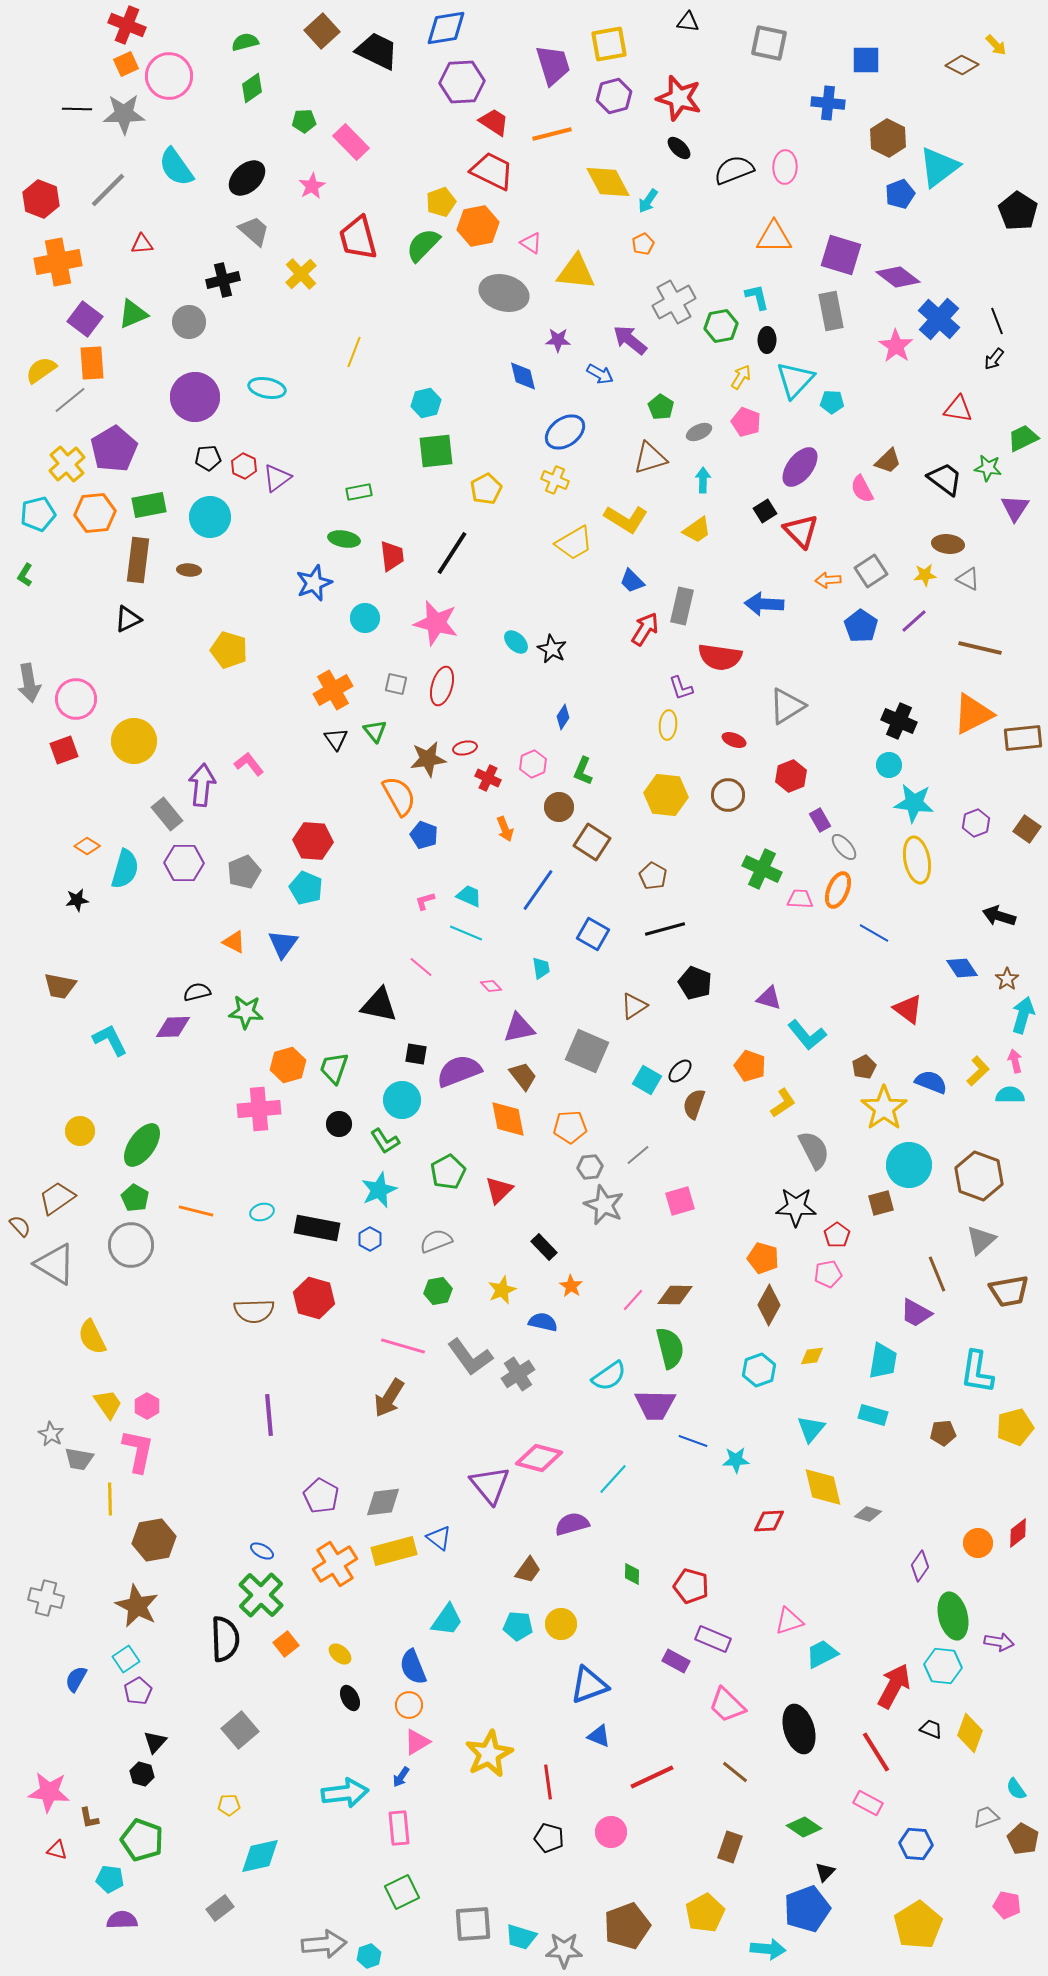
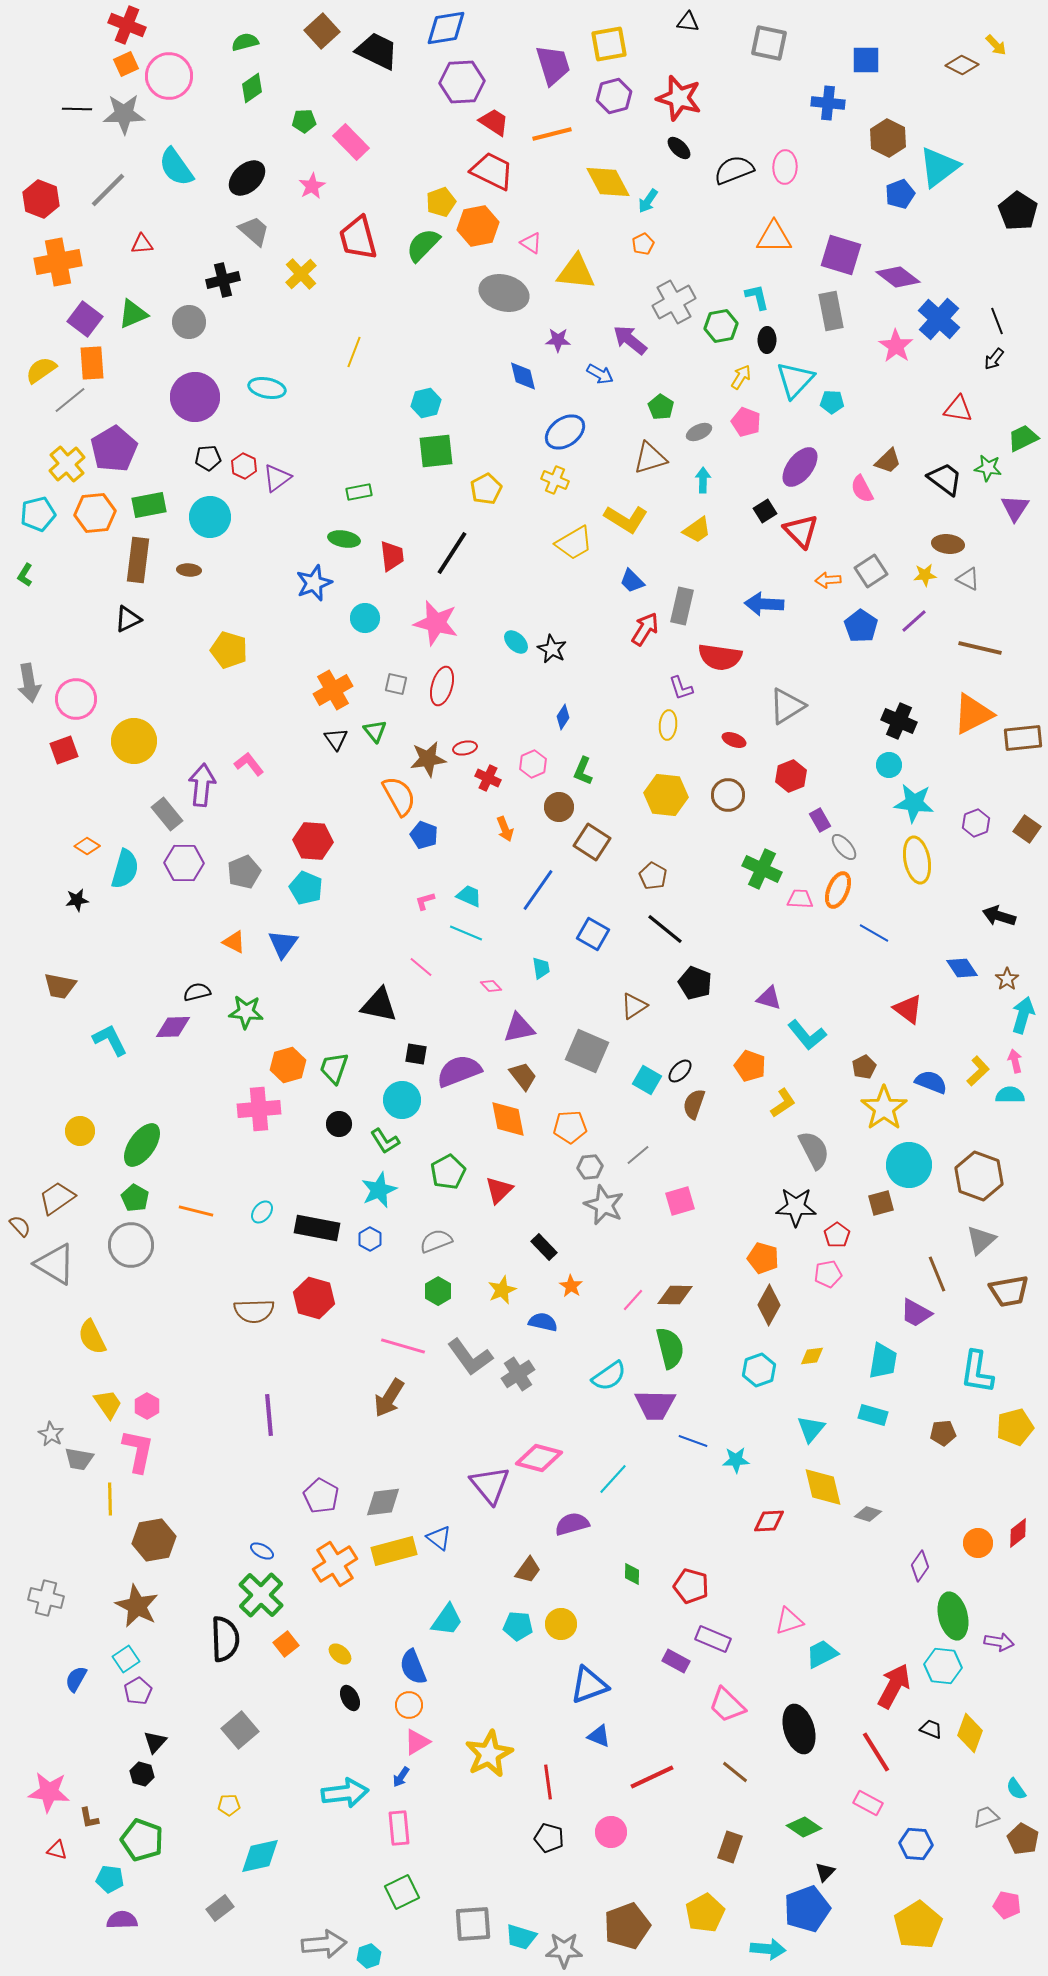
black line at (665, 929): rotated 54 degrees clockwise
cyan ellipse at (262, 1212): rotated 35 degrees counterclockwise
green hexagon at (438, 1291): rotated 20 degrees counterclockwise
